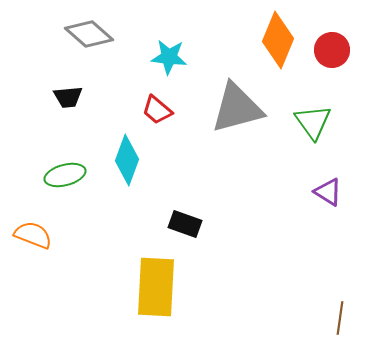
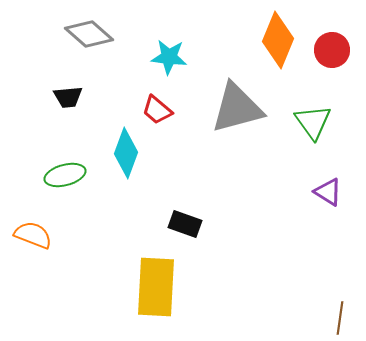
cyan diamond: moved 1 px left, 7 px up
